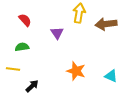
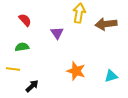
cyan triangle: rotated 40 degrees counterclockwise
